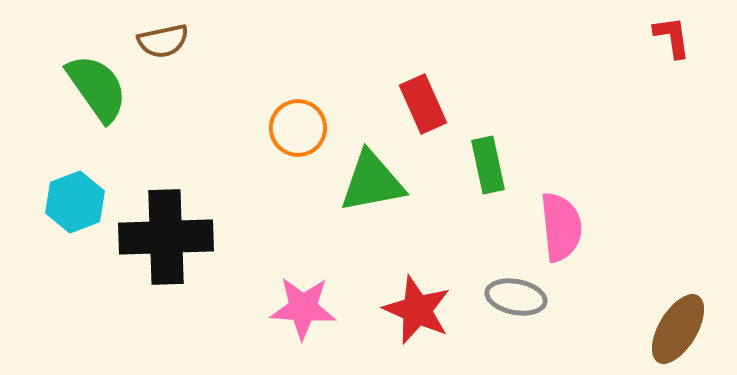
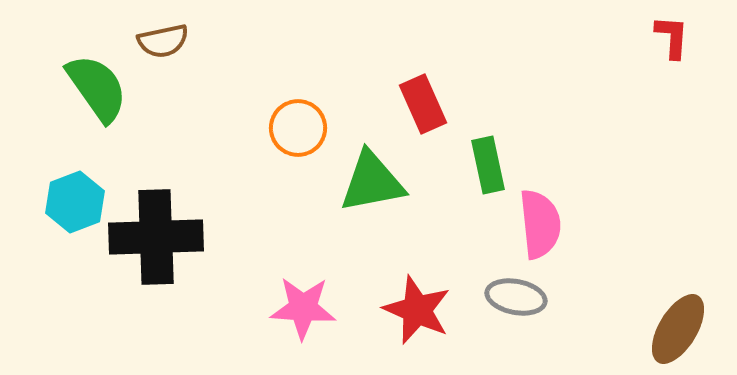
red L-shape: rotated 12 degrees clockwise
pink semicircle: moved 21 px left, 3 px up
black cross: moved 10 px left
